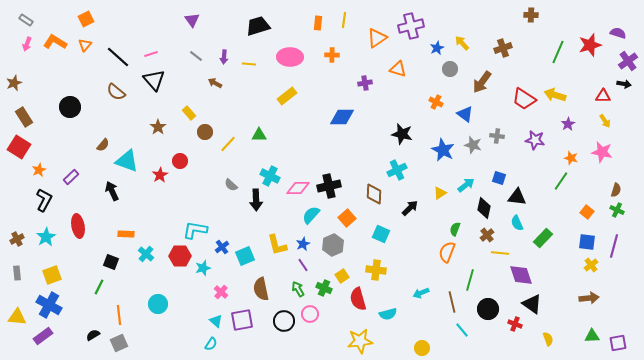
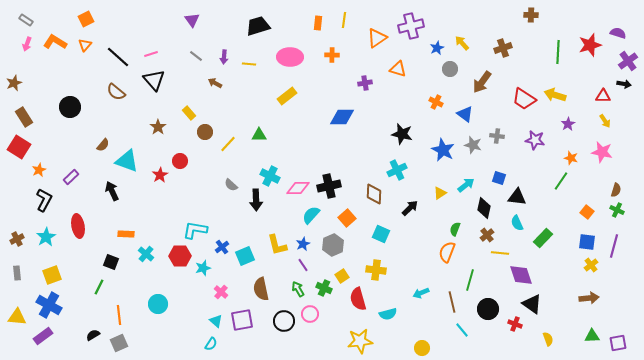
green line at (558, 52): rotated 20 degrees counterclockwise
